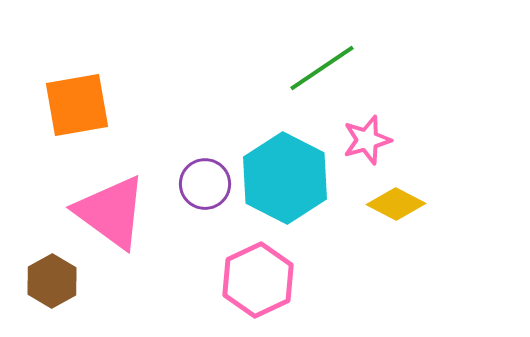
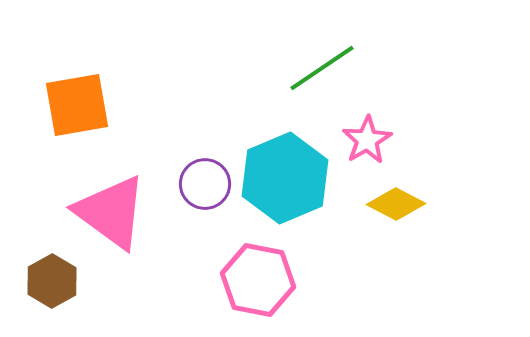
pink star: rotated 15 degrees counterclockwise
cyan hexagon: rotated 10 degrees clockwise
pink hexagon: rotated 24 degrees counterclockwise
